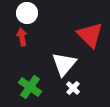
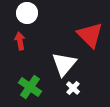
red arrow: moved 2 px left, 4 px down
